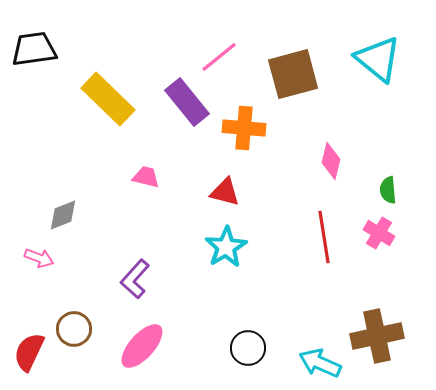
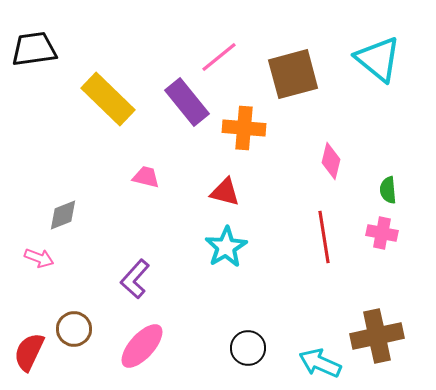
pink cross: moved 3 px right; rotated 20 degrees counterclockwise
